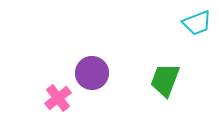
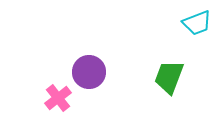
purple circle: moved 3 px left, 1 px up
green trapezoid: moved 4 px right, 3 px up
